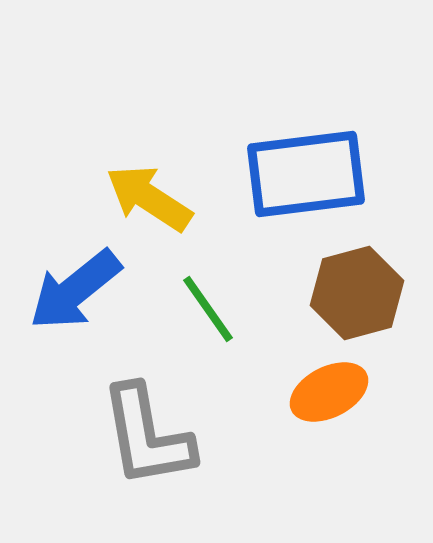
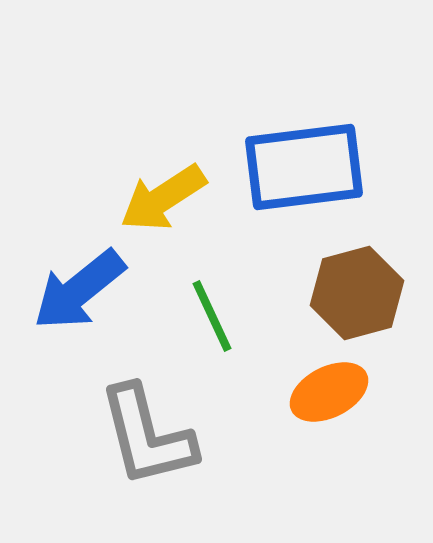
blue rectangle: moved 2 px left, 7 px up
yellow arrow: moved 14 px right; rotated 66 degrees counterclockwise
blue arrow: moved 4 px right
green line: moved 4 px right, 7 px down; rotated 10 degrees clockwise
gray L-shape: rotated 4 degrees counterclockwise
